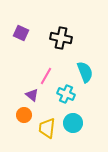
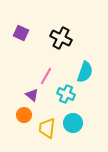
black cross: rotated 15 degrees clockwise
cyan semicircle: rotated 40 degrees clockwise
